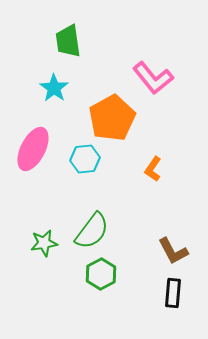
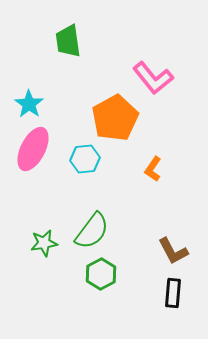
cyan star: moved 25 px left, 16 px down
orange pentagon: moved 3 px right
